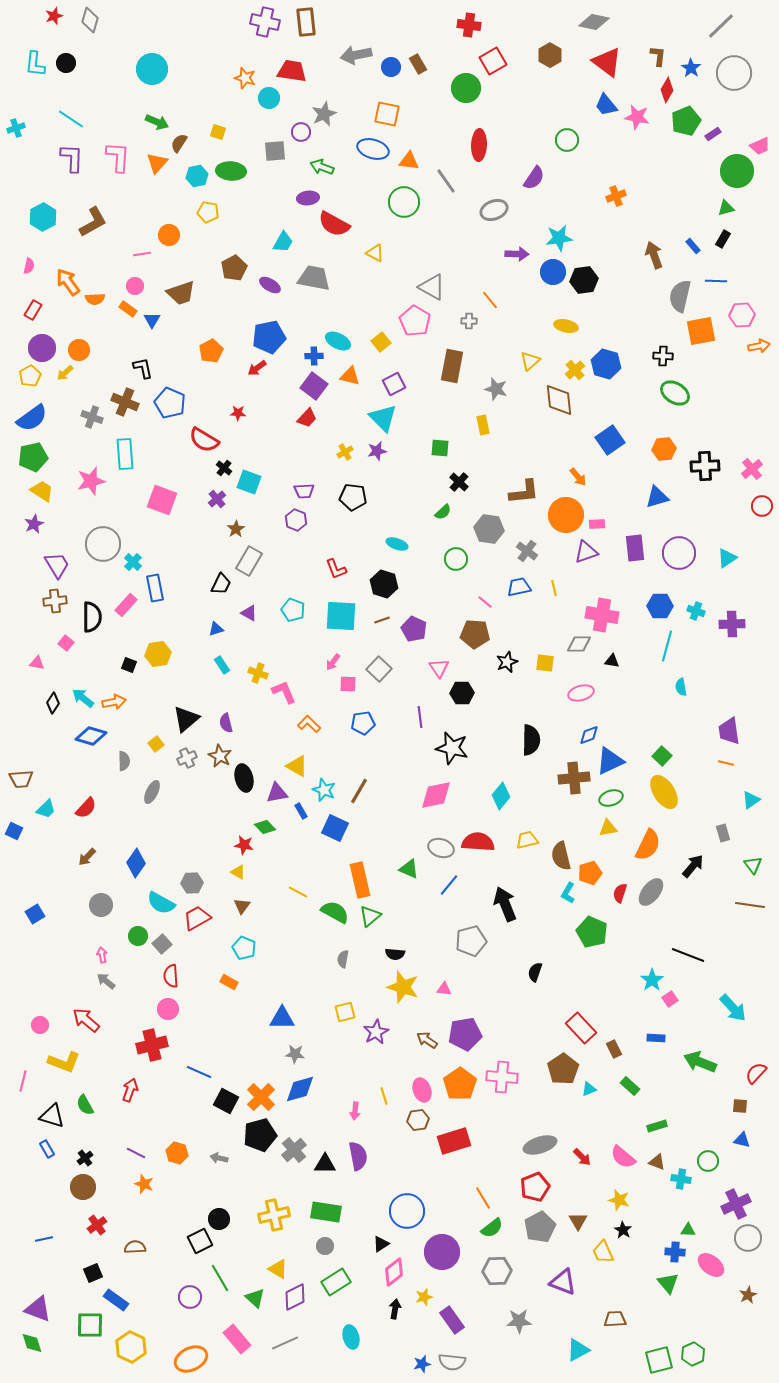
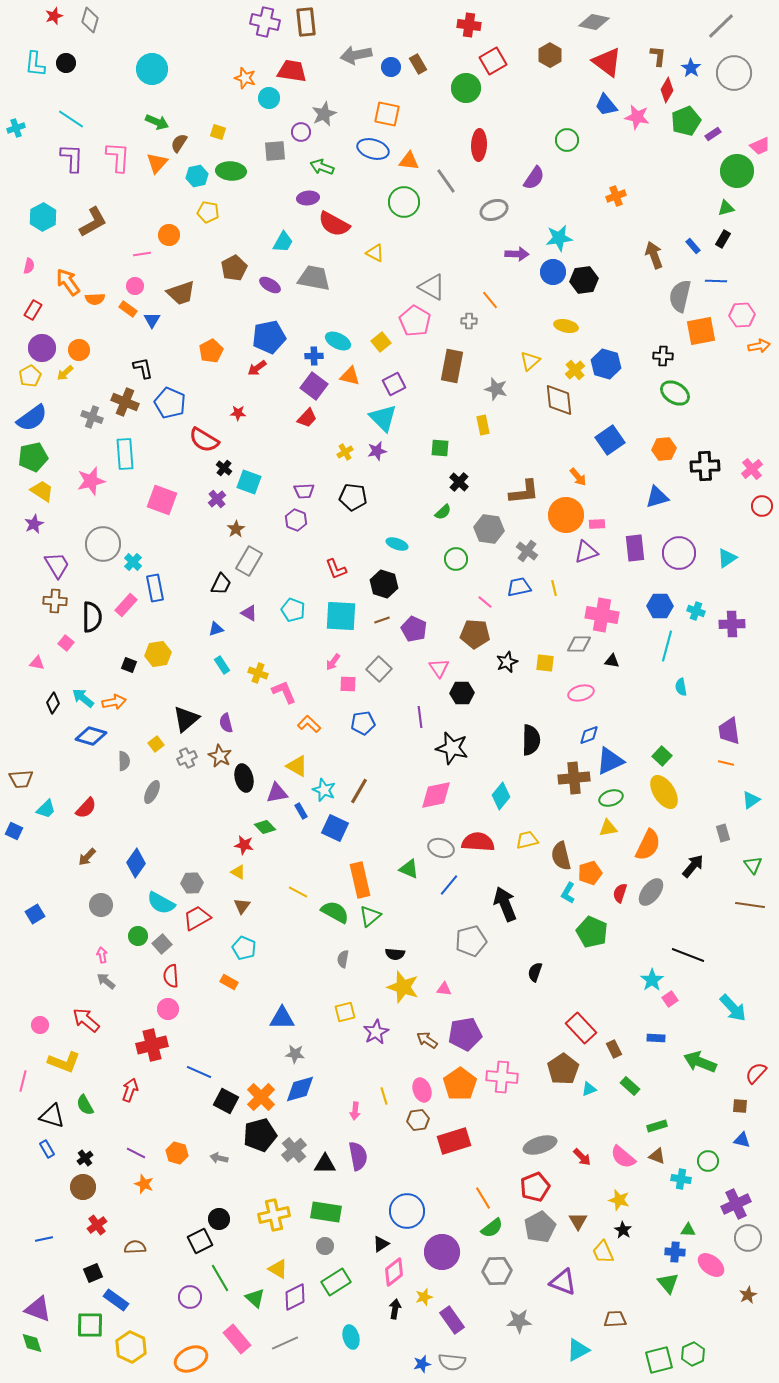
brown cross at (55, 601): rotated 10 degrees clockwise
brown triangle at (657, 1162): moved 6 px up
